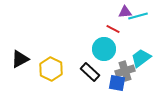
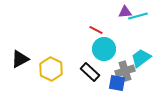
red line: moved 17 px left, 1 px down
